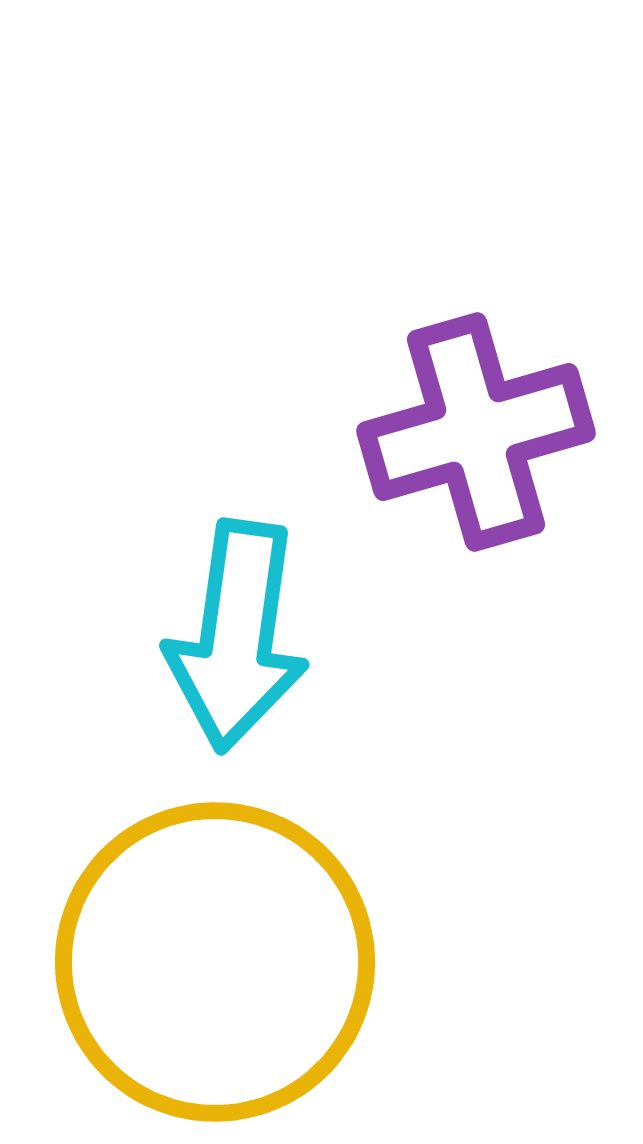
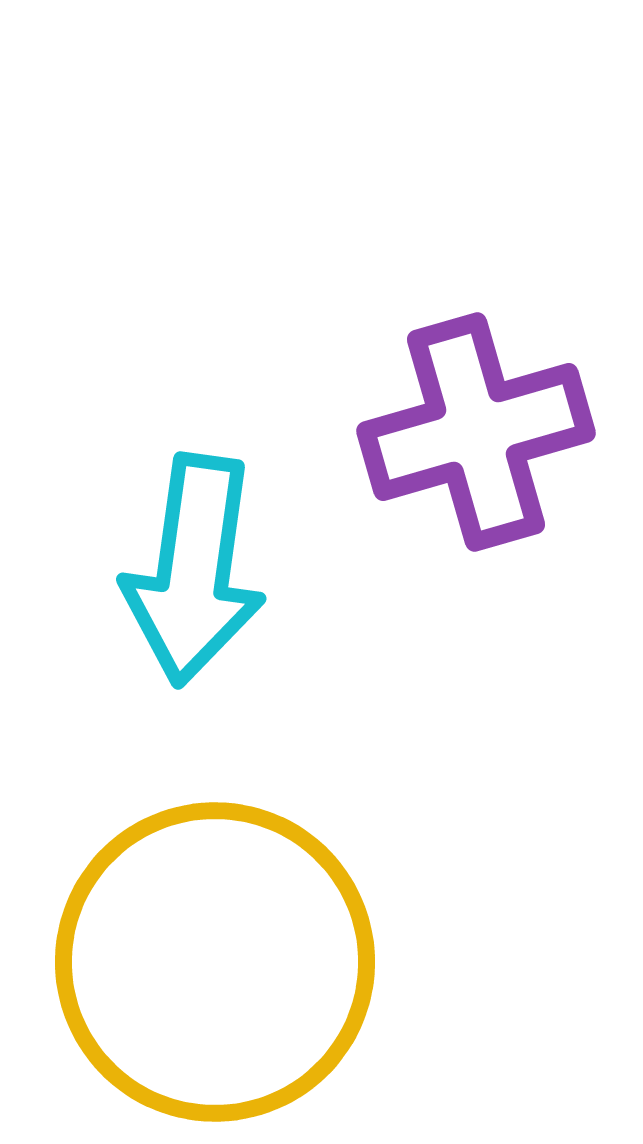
cyan arrow: moved 43 px left, 66 px up
